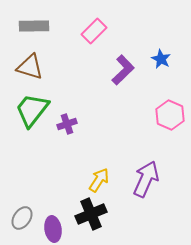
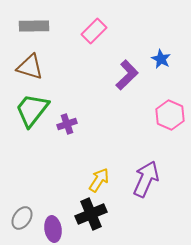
purple L-shape: moved 4 px right, 5 px down
